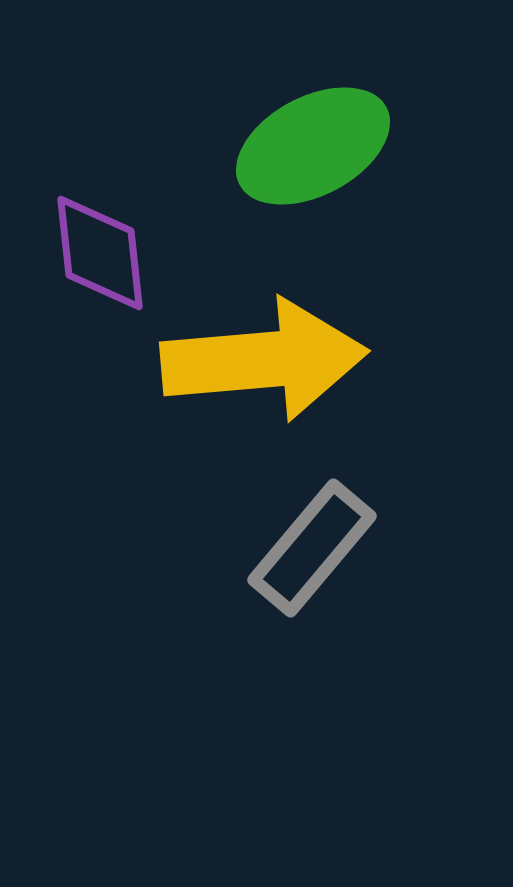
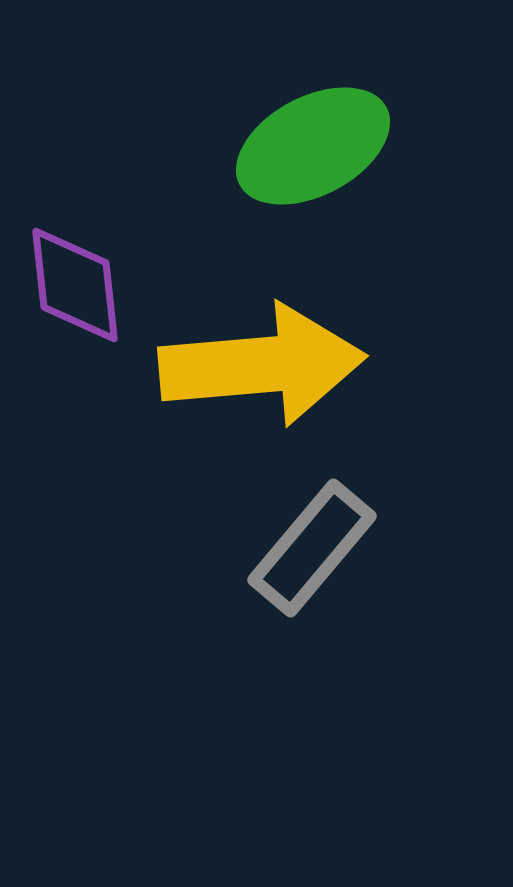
purple diamond: moved 25 px left, 32 px down
yellow arrow: moved 2 px left, 5 px down
